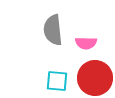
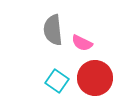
pink semicircle: moved 4 px left; rotated 25 degrees clockwise
cyan square: rotated 30 degrees clockwise
